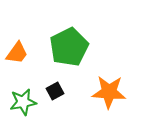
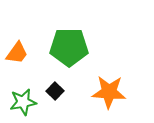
green pentagon: rotated 27 degrees clockwise
black square: rotated 18 degrees counterclockwise
